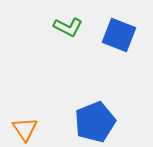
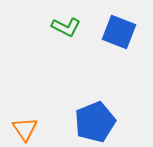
green L-shape: moved 2 px left
blue square: moved 3 px up
